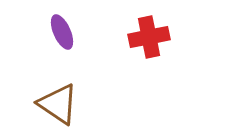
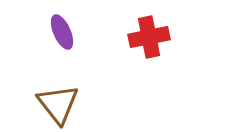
brown triangle: rotated 18 degrees clockwise
